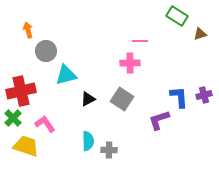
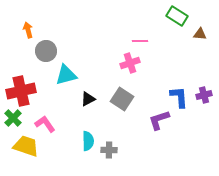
brown triangle: rotated 24 degrees clockwise
pink cross: rotated 18 degrees counterclockwise
